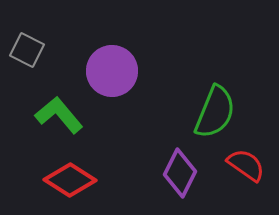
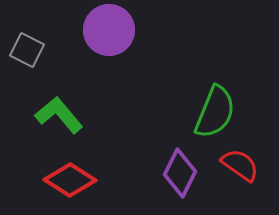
purple circle: moved 3 px left, 41 px up
red semicircle: moved 6 px left
